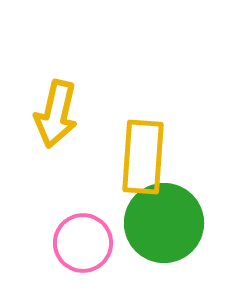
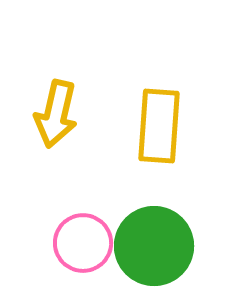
yellow rectangle: moved 16 px right, 31 px up
green circle: moved 10 px left, 23 px down
